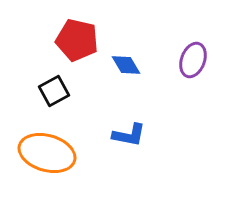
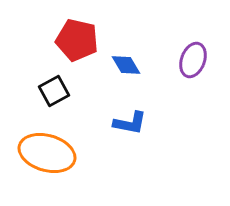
blue L-shape: moved 1 px right, 12 px up
